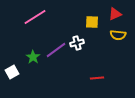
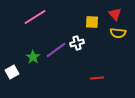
red triangle: rotated 48 degrees counterclockwise
yellow semicircle: moved 2 px up
